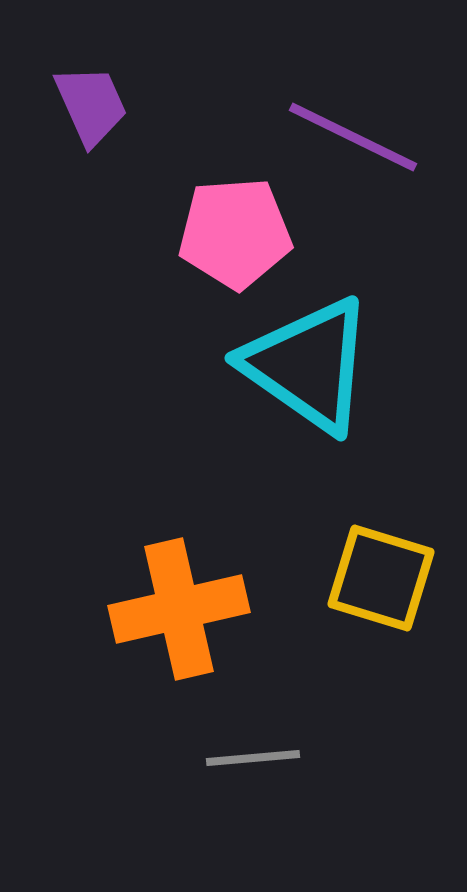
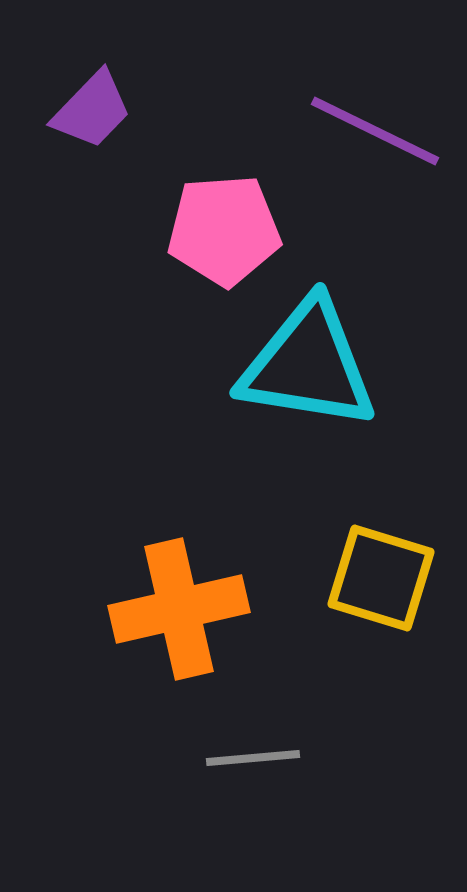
purple trapezoid: moved 1 px right, 5 px down; rotated 68 degrees clockwise
purple line: moved 22 px right, 6 px up
pink pentagon: moved 11 px left, 3 px up
cyan triangle: rotated 26 degrees counterclockwise
